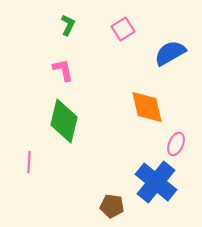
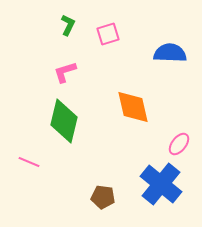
pink square: moved 15 px left, 5 px down; rotated 15 degrees clockwise
blue semicircle: rotated 32 degrees clockwise
pink L-shape: moved 2 px right, 2 px down; rotated 95 degrees counterclockwise
orange diamond: moved 14 px left
pink ellipse: moved 3 px right; rotated 15 degrees clockwise
pink line: rotated 70 degrees counterclockwise
blue cross: moved 5 px right, 2 px down
brown pentagon: moved 9 px left, 9 px up
